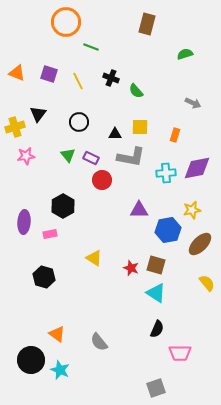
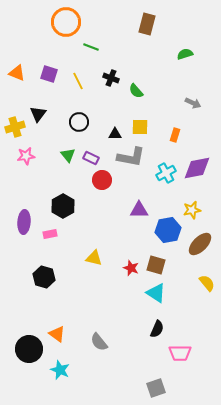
cyan cross at (166, 173): rotated 24 degrees counterclockwise
yellow triangle at (94, 258): rotated 18 degrees counterclockwise
black circle at (31, 360): moved 2 px left, 11 px up
